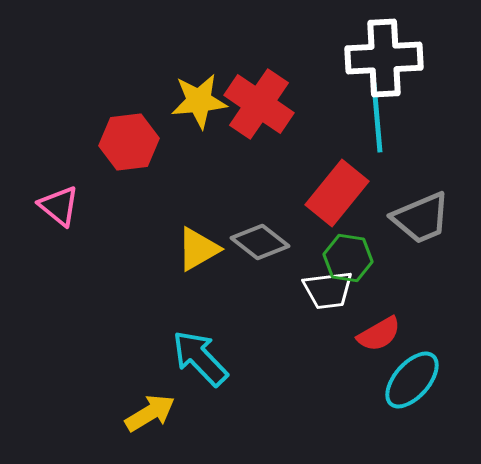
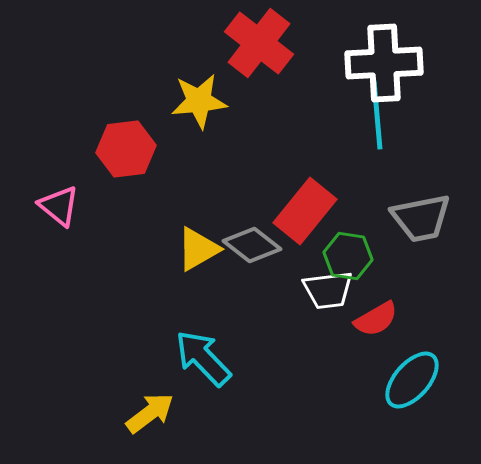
white cross: moved 5 px down
red cross: moved 61 px up; rotated 4 degrees clockwise
cyan line: moved 3 px up
red hexagon: moved 3 px left, 7 px down
red rectangle: moved 32 px left, 18 px down
gray trapezoid: rotated 12 degrees clockwise
gray diamond: moved 8 px left, 3 px down
green hexagon: moved 2 px up
red semicircle: moved 3 px left, 15 px up
cyan arrow: moved 3 px right
yellow arrow: rotated 6 degrees counterclockwise
